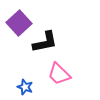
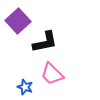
purple square: moved 1 px left, 2 px up
pink trapezoid: moved 7 px left
